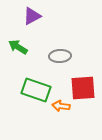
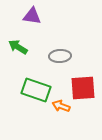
purple triangle: rotated 36 degrees clockwise
orange arrow: rotated 12 degrees clockwise
